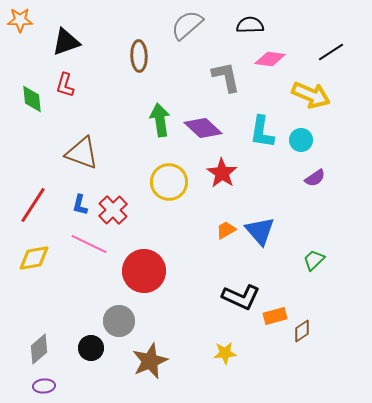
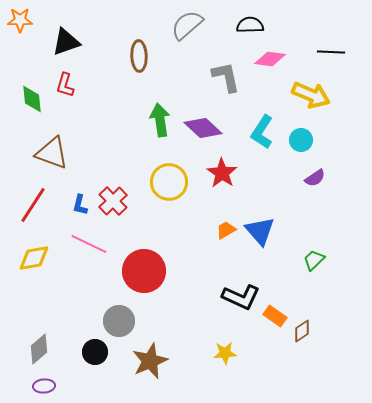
black line: rotated 36 degrees clockwise
cyan L-shape: rotated 24 degrees clockwise
brown triangle: moved 30 px left
red cross: moved 9 px up
orange rectangle: rotated 50 degrees clockwise
black circle: moved 4 px right, 4 px down
